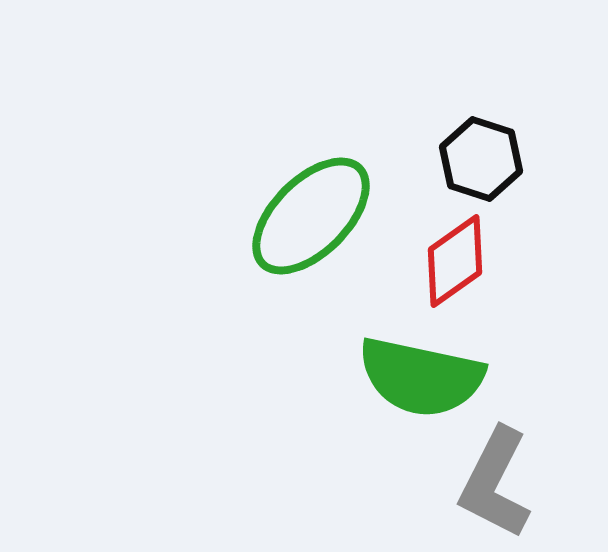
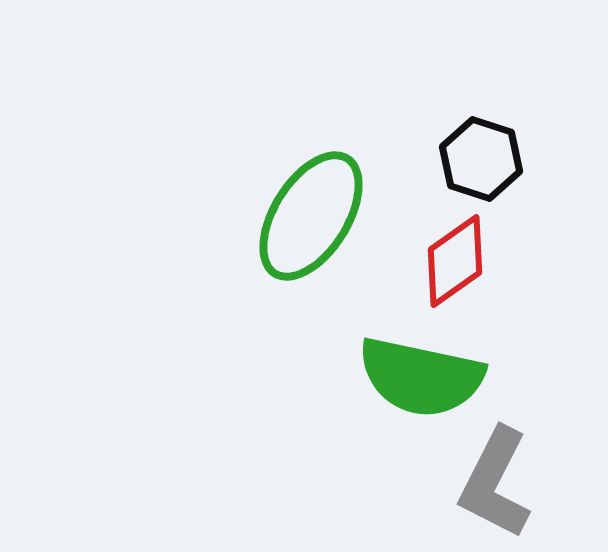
green ellipse: rotated 13 degrees counterclockwise
